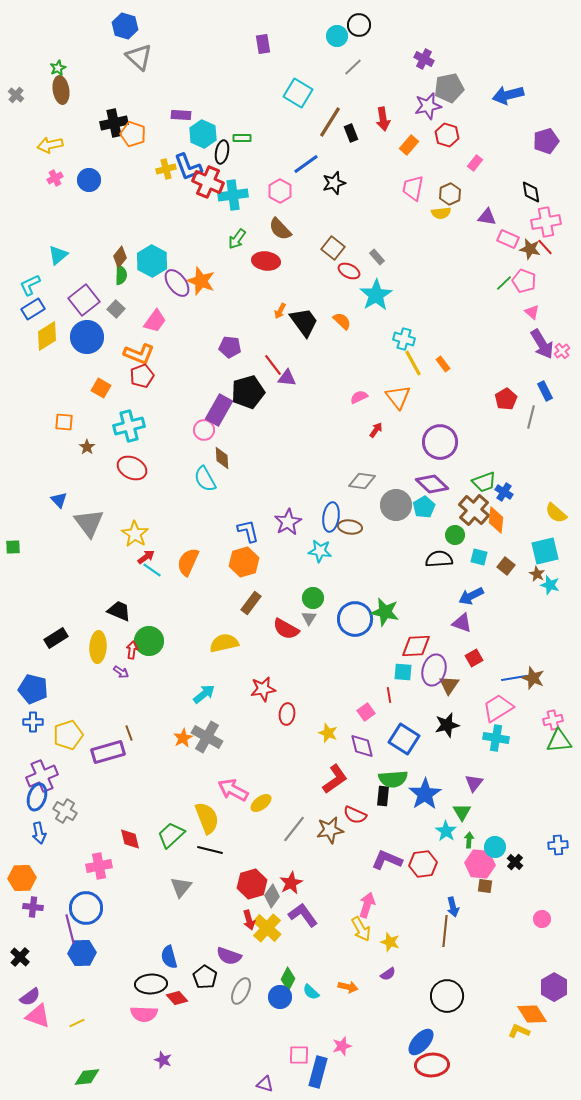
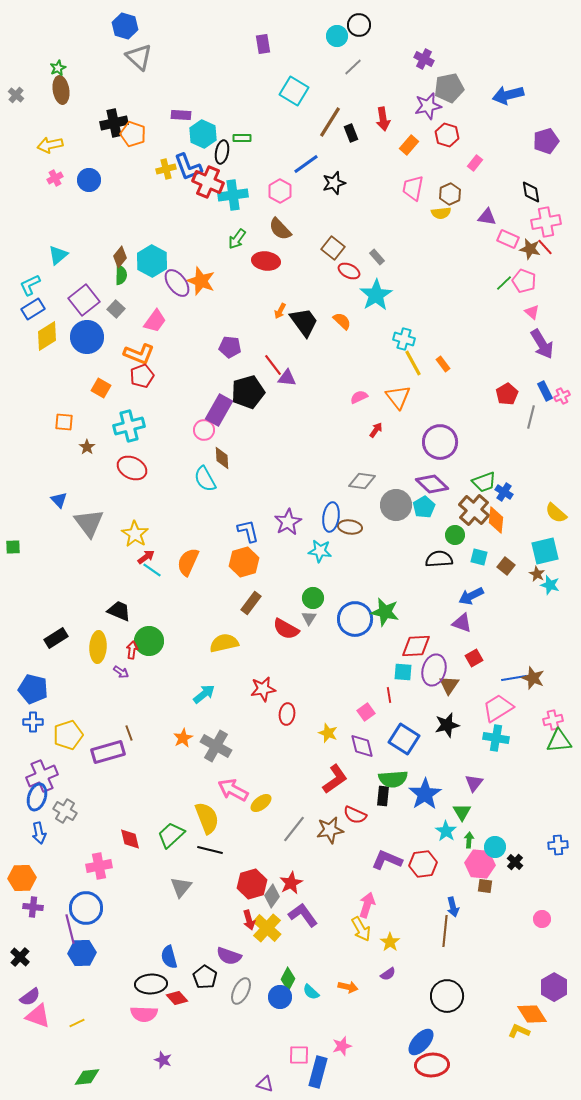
cyan square at (298, 93): moved 4 px left, 2 px up
pink cross at (562, 351): moved 45 px down; rotated 14 degrees clockwise
red pentagon at (506, 399): moved 1 px right, 5 px up
gray cross at (207, 737): moved 9 px right, 9 px down
yellow star at (390, 942): rotated 18 degrees clockwise
